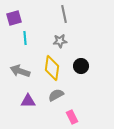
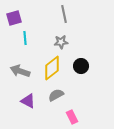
gray star: moved 1 px right, 1 px down
yellow diamond: rotated 45 degrees clockwise
purple triangle: rotated 28 degrees clockwise
